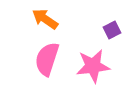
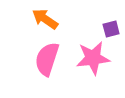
purple square: moved 1 px left, 1 px up; rotated 12 degrees clockwise
pink star: moved 8 px up
